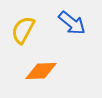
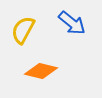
orange diamond: rotated 16 degrees clockwise
